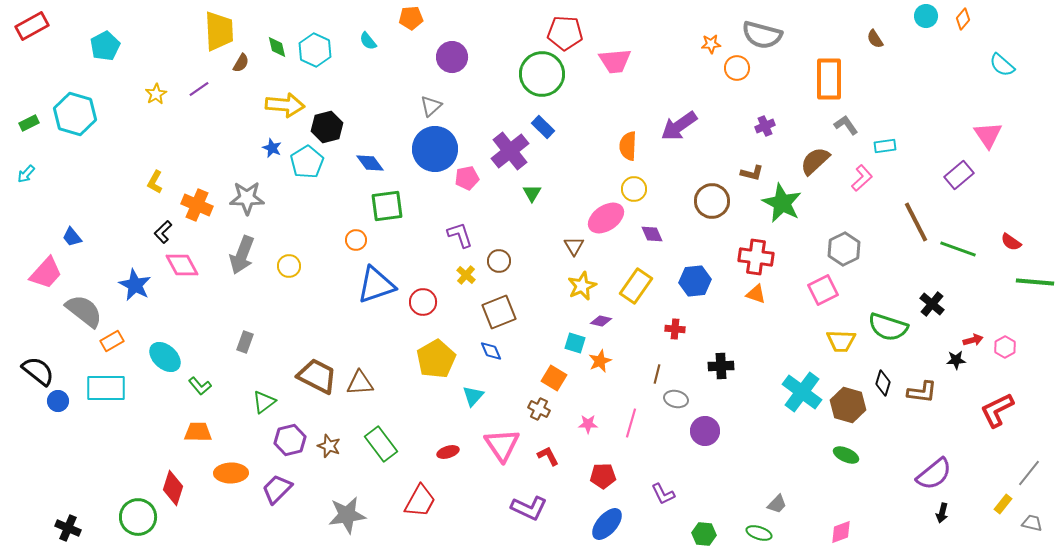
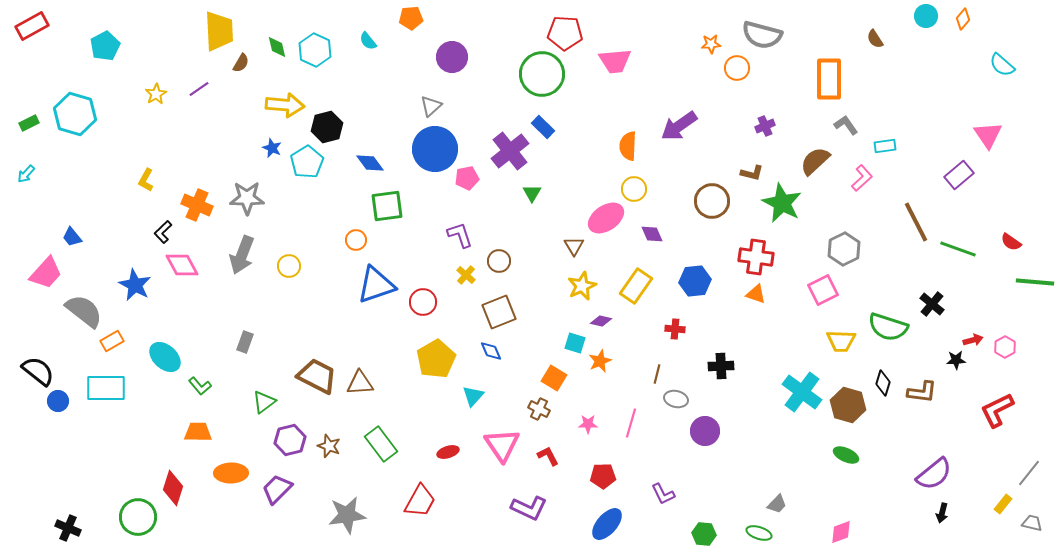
yellow L-shape at (155, 182): moved 9 px left, 2 px up
